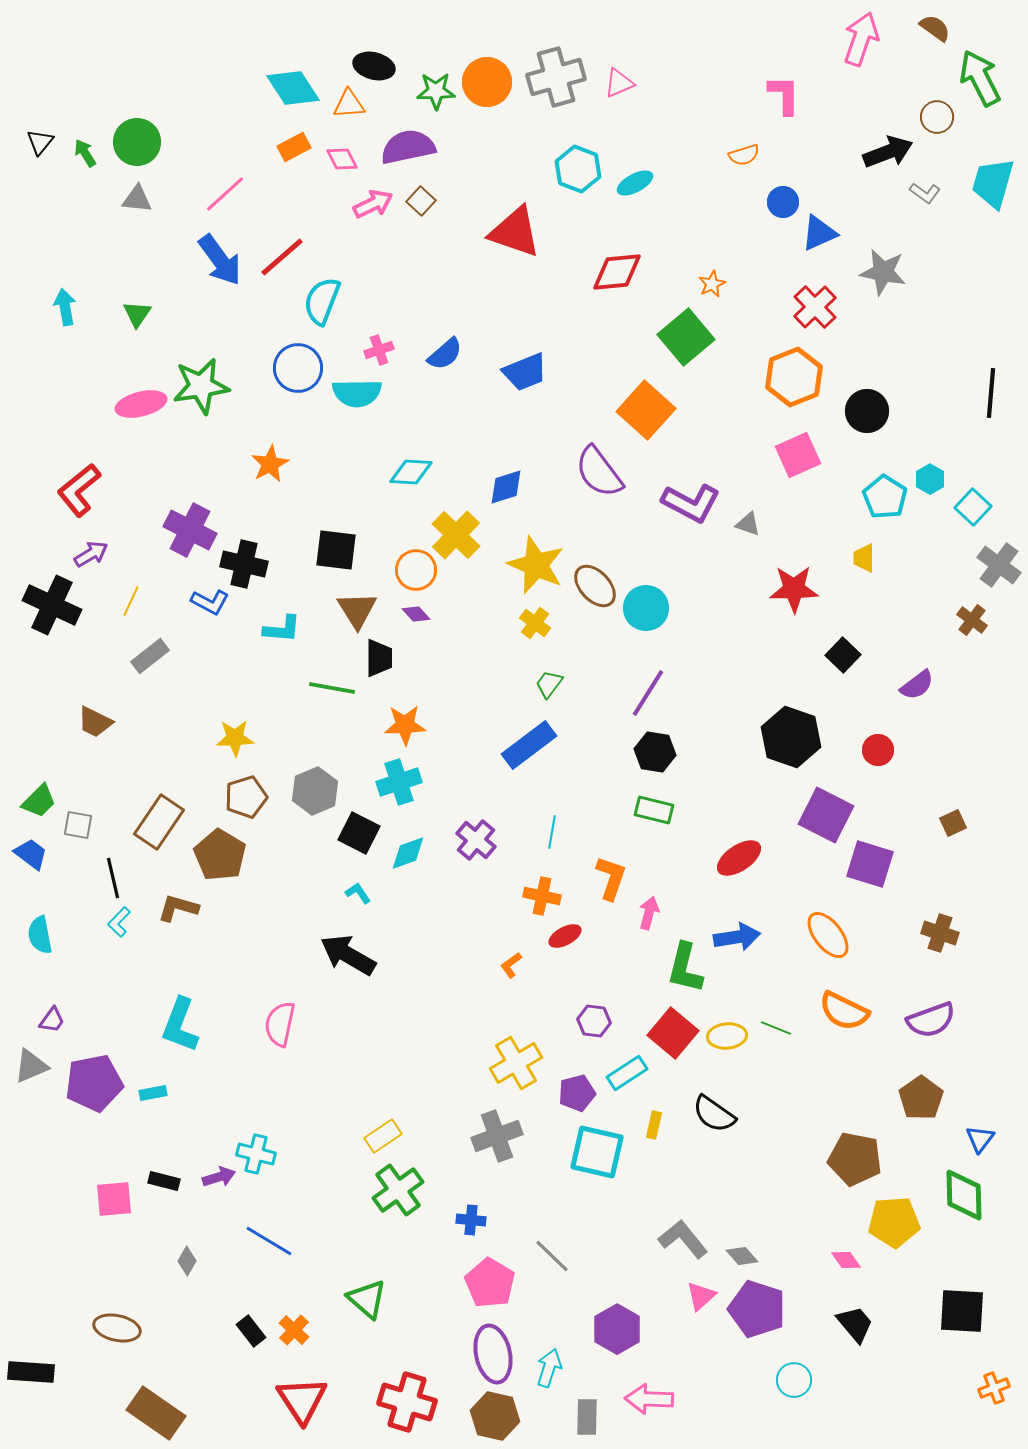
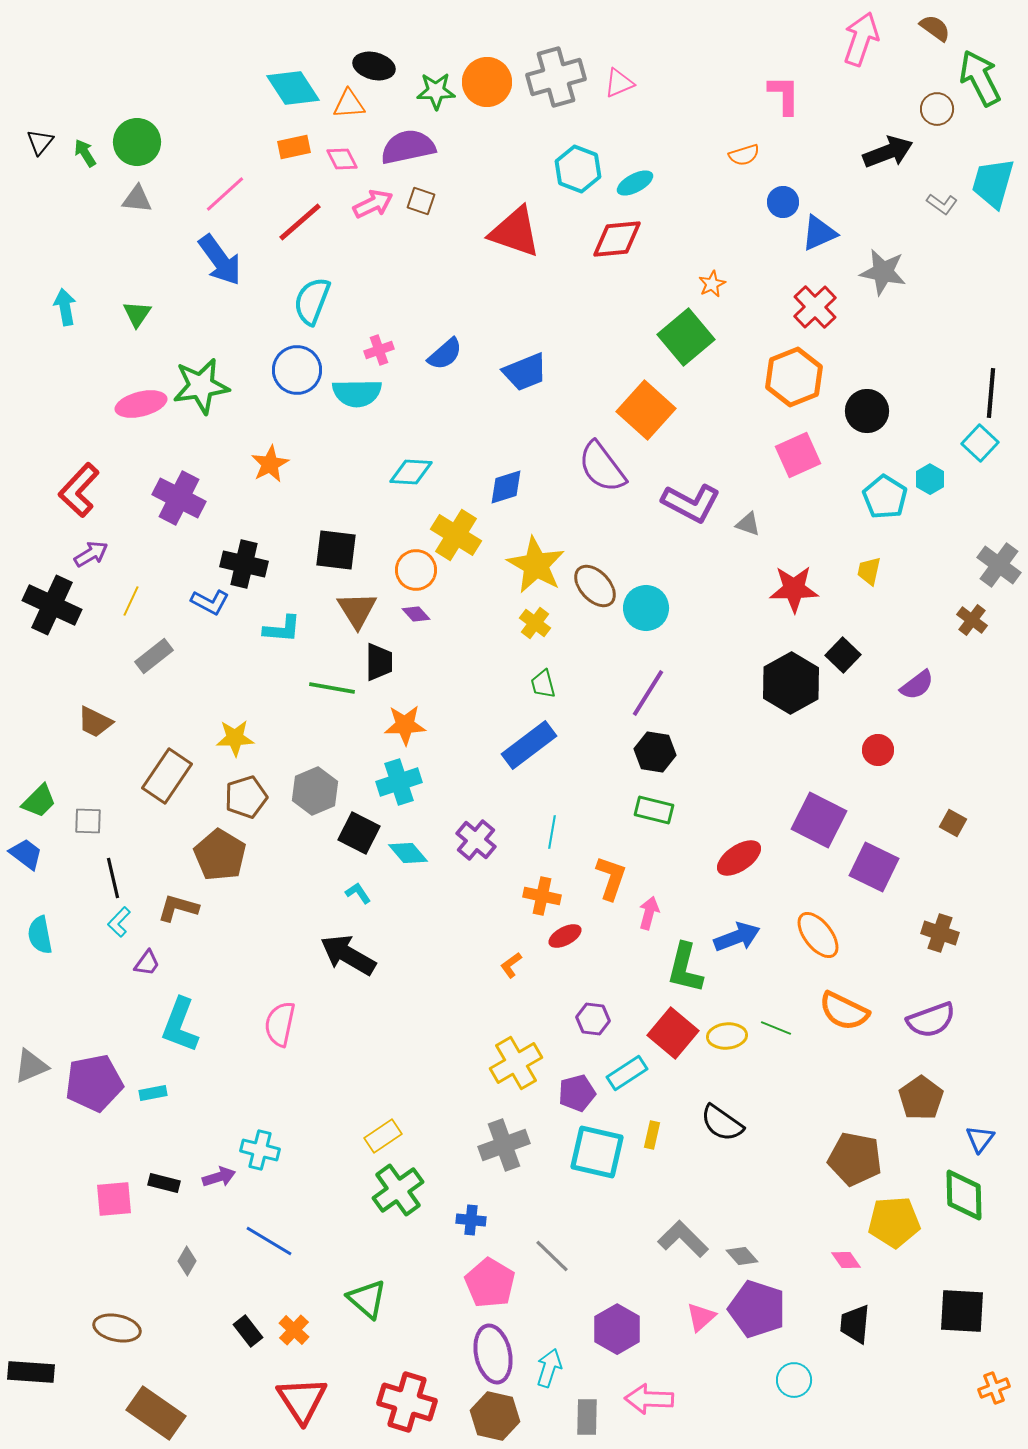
brown circle at (937, 117): moved 8 px up
orange rectangle at (294, 147): rotated 16 degrees clockwise
gray L-shape at (925, 193): moved 17 px right, 11 px down
brown square at (421, 201): rotated 24 degrees counterclockwise
red line at (282, 257): moved 18 px right, 35 px up
red diamond at (617, 272): moved 33 px up
cyan semicircle at (322, 301): moved 10 px left
blue circle at (298, 368): moved 1 px left, 2 px down
purple semicircle at (599, 472): moved 3 px right, 5 px up
red L-shape at (79, 490): rotated 8 degrees counterclockwise
cyan square at (973, 507): moved 7 px right, 64 px up
purple cross at (190, 530): moved 11 px left, 32 px up
yellow cross at (456, 535): rotated 12 degrees counterclockwise
yellow trapezoid at (864, 558): moved 5 px right, 13 px down; rotated 12 degrees clockwise
yellow star at (536, 565): rotated 6 degrees clockwise
gray rectangle at (150, 656): moved 4 px right
black trapezoid at (379, 658): moved 4 px down
green trapezoid at (549, 684): moved 6 px left; rotated 52 degrees counterclockwise
black hexagon at (791, 737): moved 54 px up; rotated 12 degrees clockwise
purple square at (826, 815): moved 7 px left, 5 px down
brown rectangle at (159, 822): moved 8 px right, 46 px up
brown square at (953, 823): rotated 36 degrees counterclockwise
gray square at (78, 825): moved 10 px right, 4 px up; rotated 8 degrees counterclockwise
cyan diamond at (408, 853): rotated 69 degrees clockwise
blue trapezoid at (31, 854): moved 5 px left
purple square at (870, 864): moved 4 px right, 3 px down; rotated 9 degrees clockwise
orange ellipse at (828, 935): moved 10 px left
blue arrow at (737, 937): rotated 12 degrees counterclockwise
purple trapezoid at (52, 1020): moved 95 px right, 57 px up
purple hexagon at (594, 1021): moved 1 px left, 2 px up
black semicircle at (714, 1114): moved 8 px right, 9 px down
yellow rectangle at (654, 1125): moved 2 px left, 10 px down
gray cross at (497, 1136): moved 7 px right, 9 px down
cyan cross at (256, 1154): moved 4 px right, 4 px up
black rectangle at (164, 1181): moved 2 px down
gray L-shape at (683, 1239): rotated 6 degrees counterclockwise
pink triangle at (701, 1296): moved 21 px down
black trapezoid at (855, 1324): rotated 135 degrees counterclockwise
black rectangle at (251, 1331): moved 3 px left
